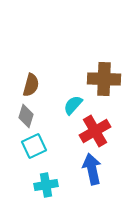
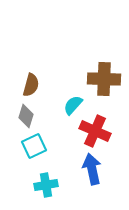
red cross: rotated 36 degrees counterclockwise
